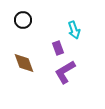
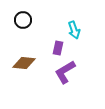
purple rectangle: rotated 32 degrees clockwise
brown diamond: rotated 65 degrees counterclockwise
